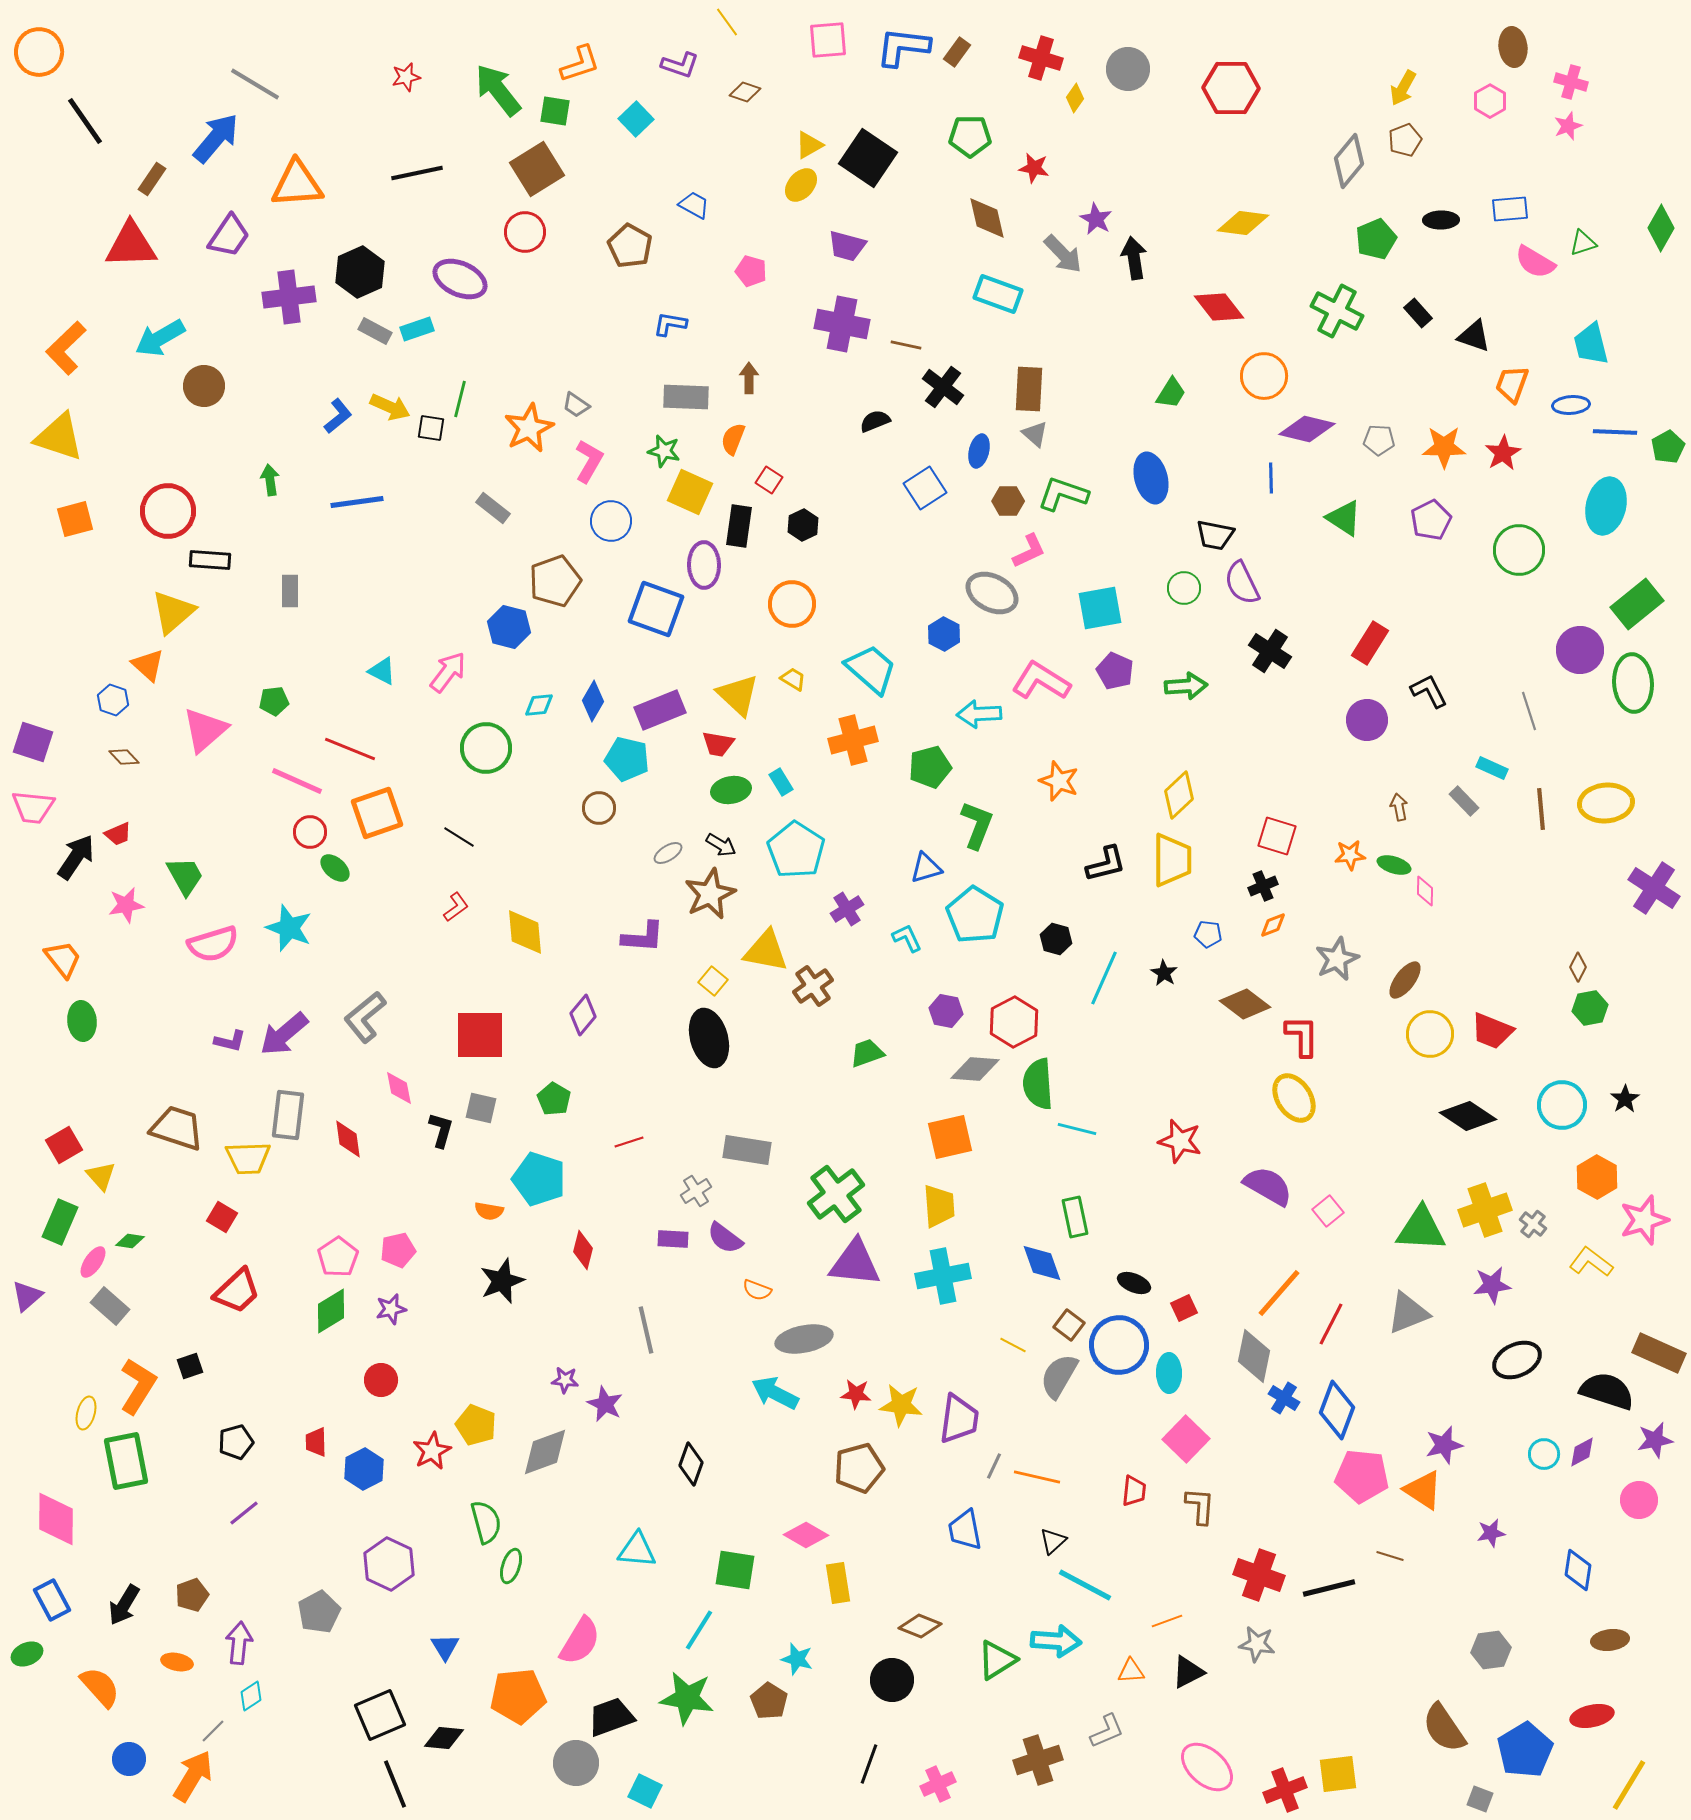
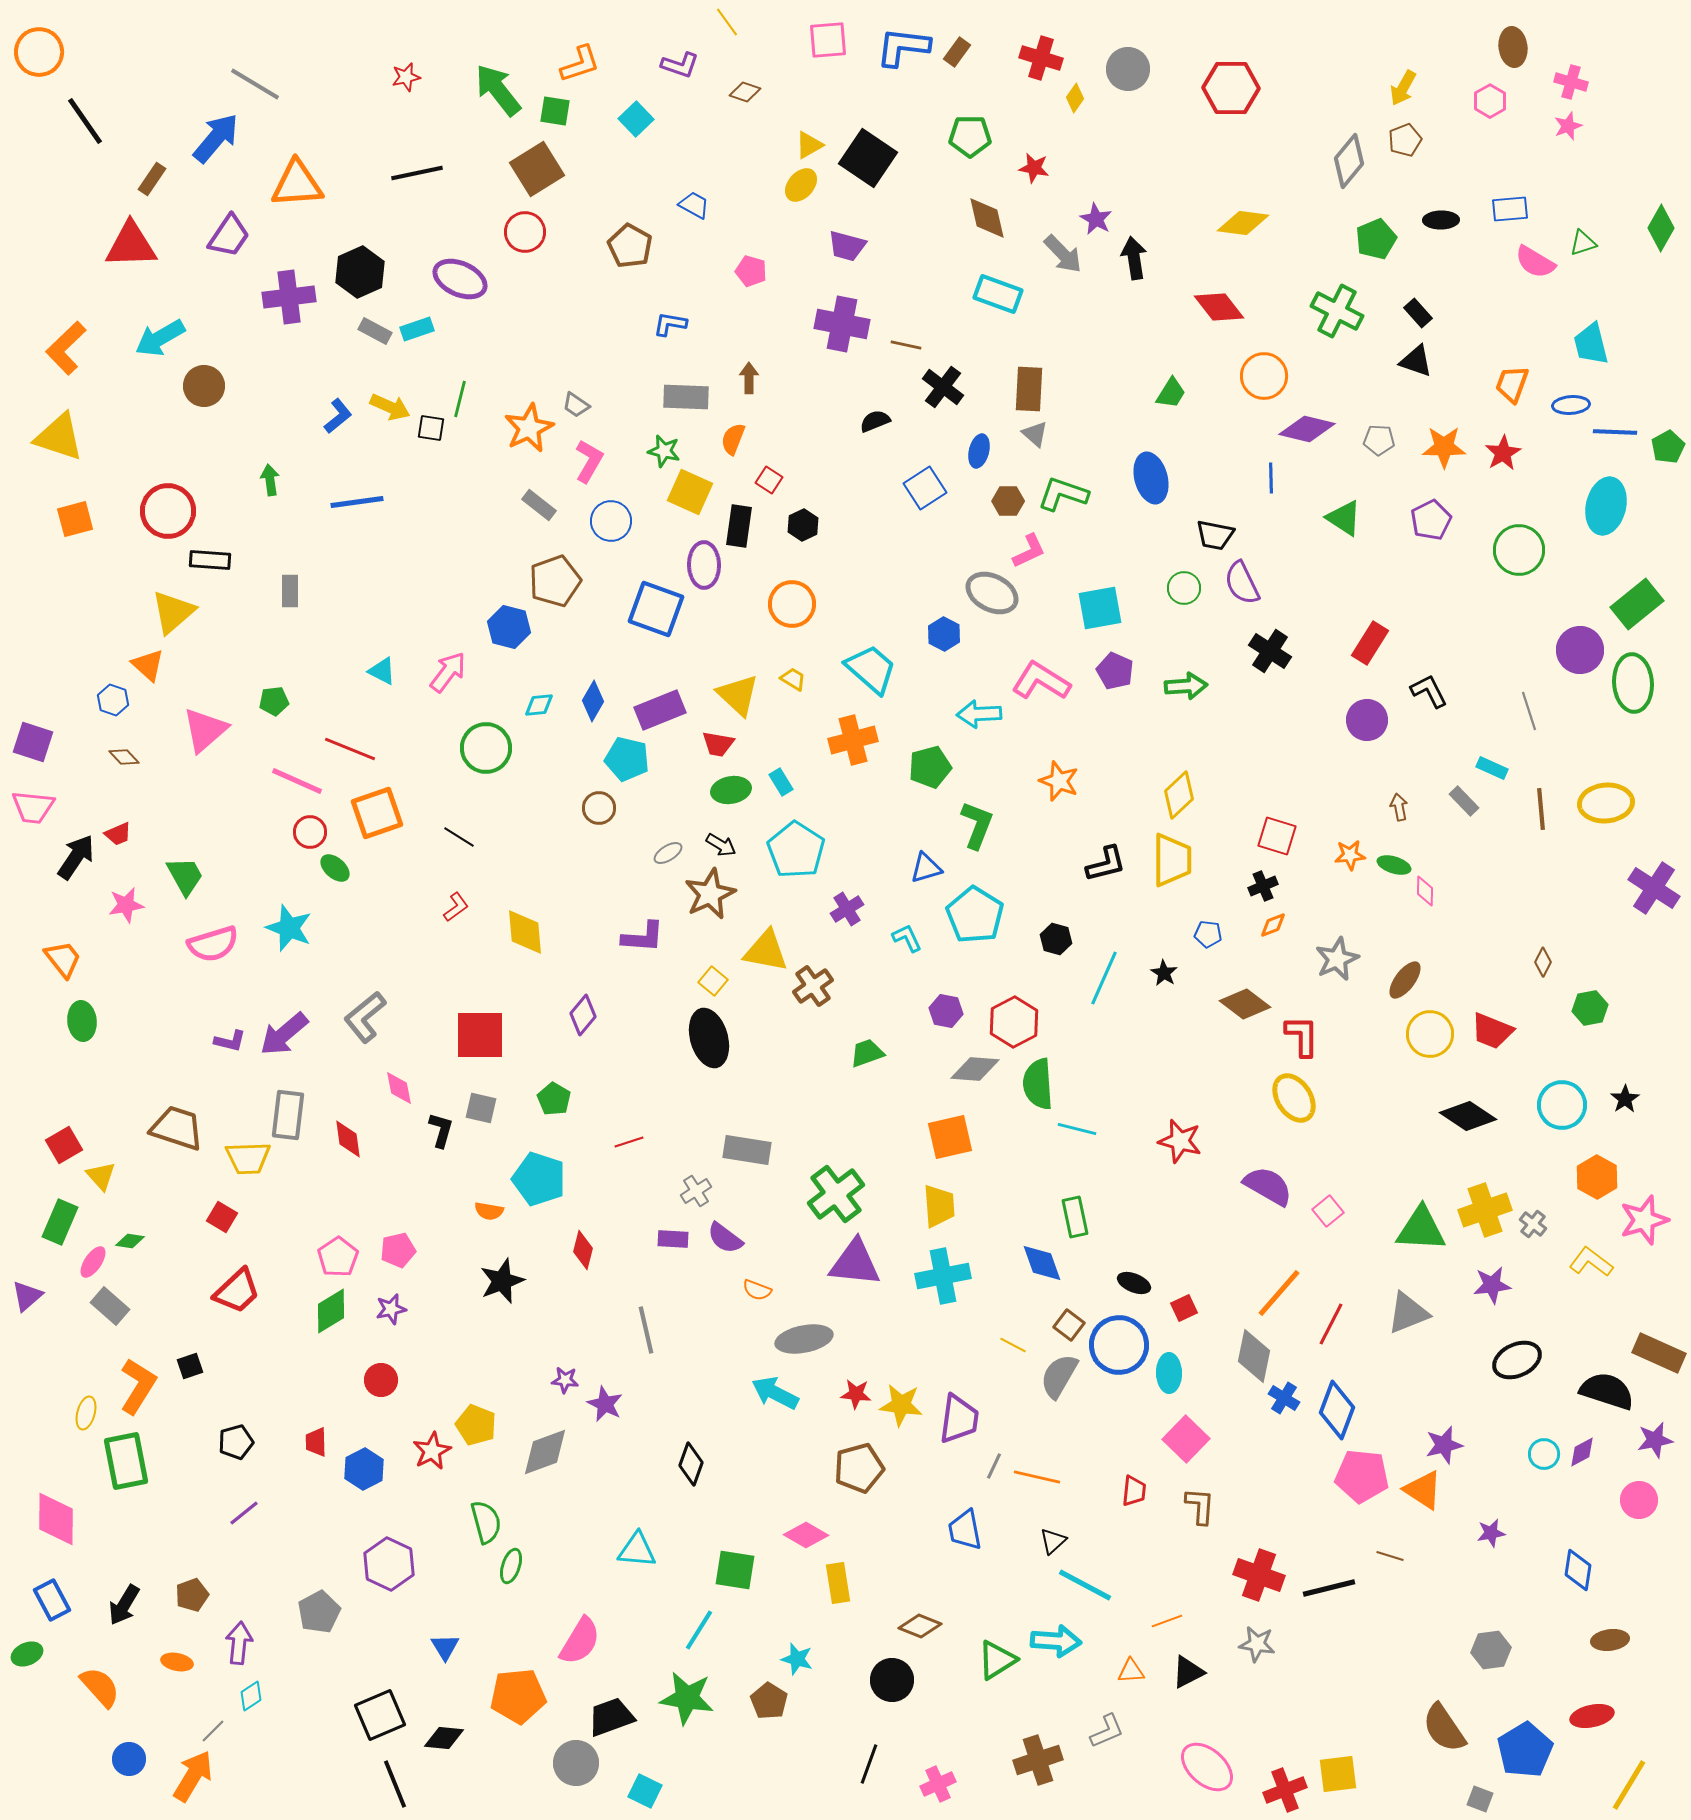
black triangle at (1474, 336): moved 58 px left, 25 px down
gray rectangle at (493, 508): moved 46 px right, 3 px up
brown diamond at (1578, 967): moved 35 px left, 5 px up
